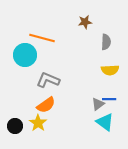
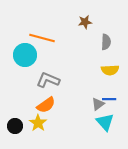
cyan triangle: rotated 12 degrees clockwise
